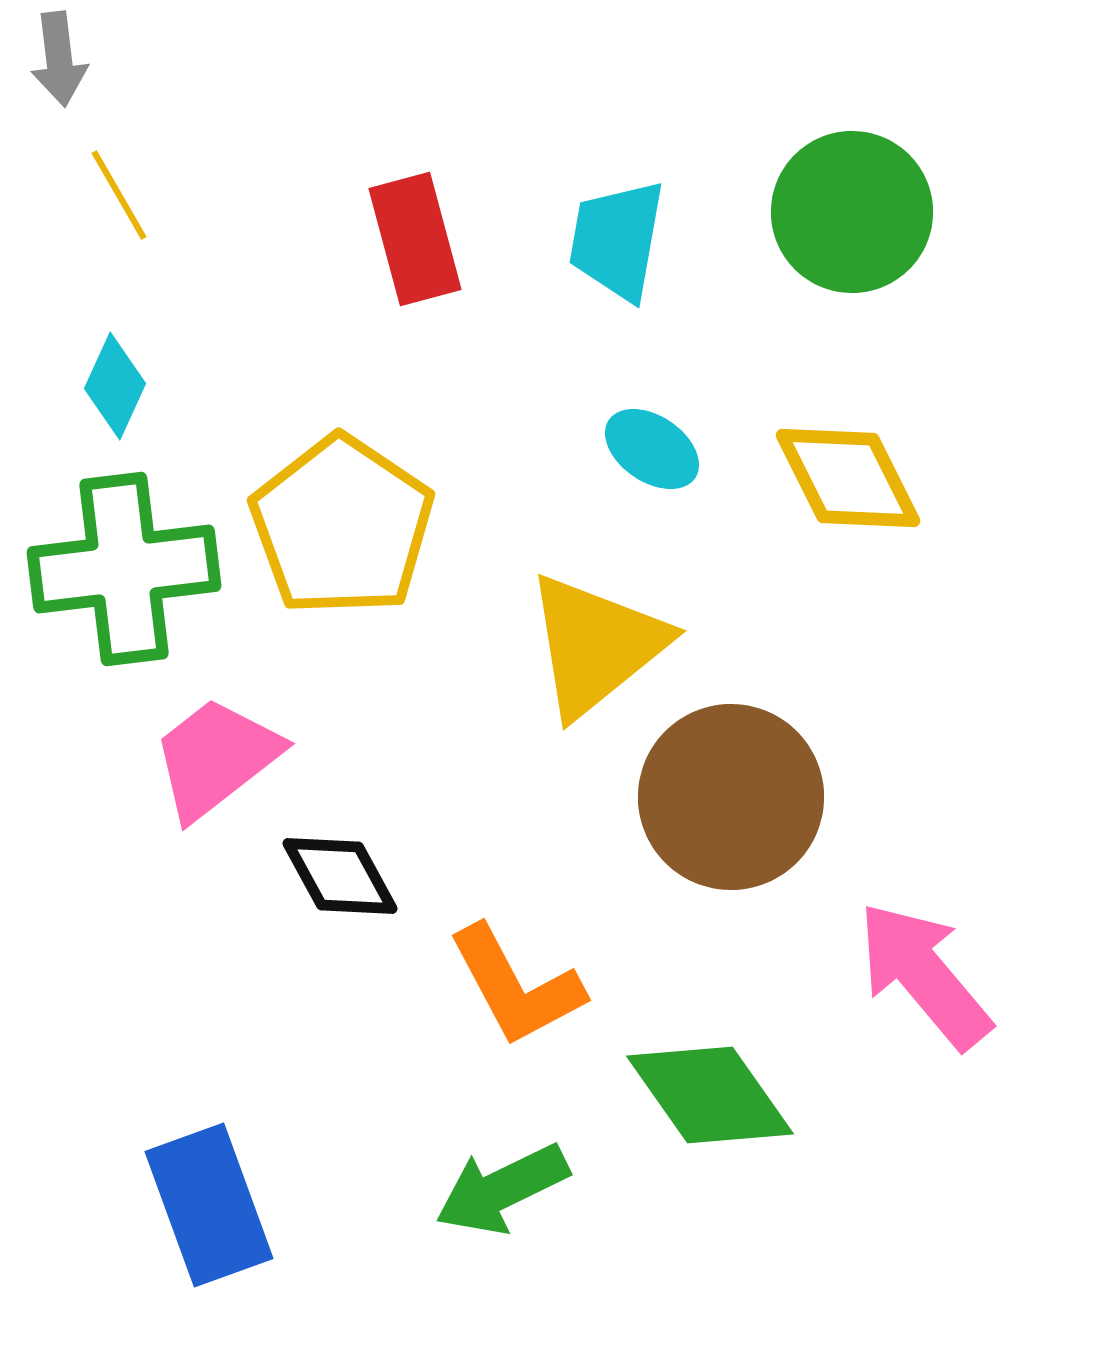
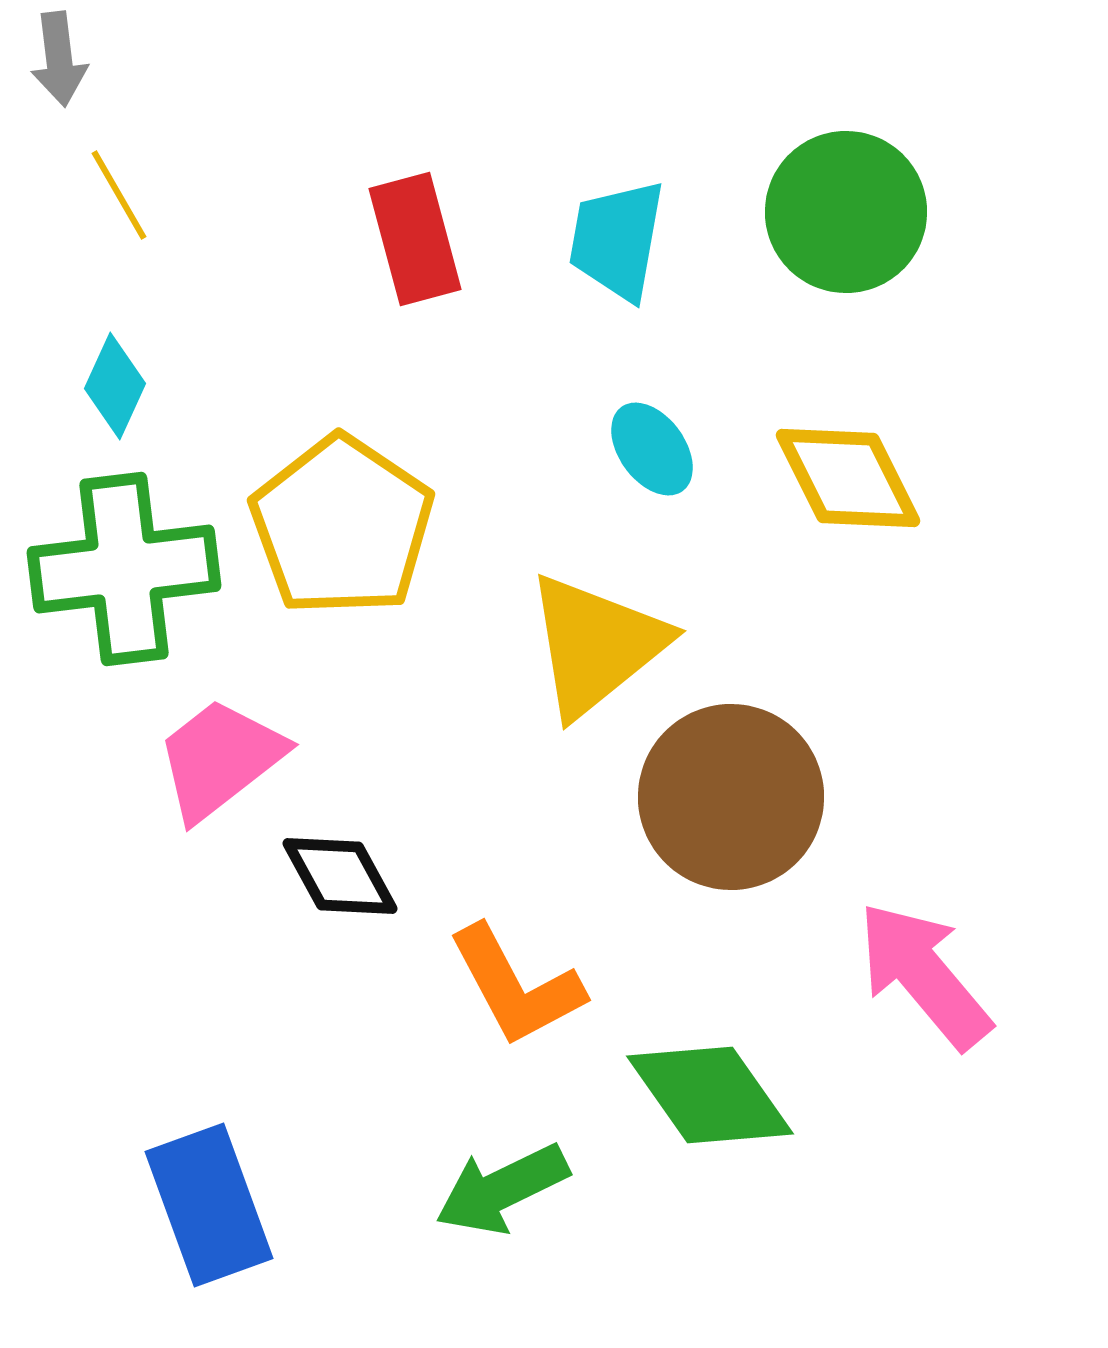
green circle: moved 6 px left
cyan ellipse: rotated 20 degrees clockwise
pink trapezoid: moved 4 px right, 1 px down
